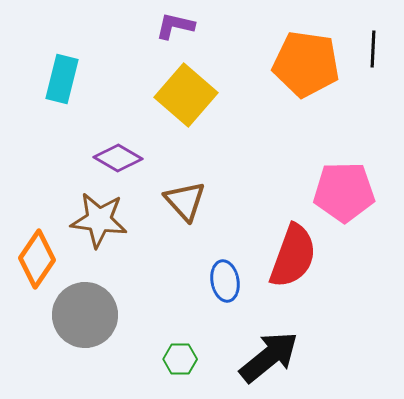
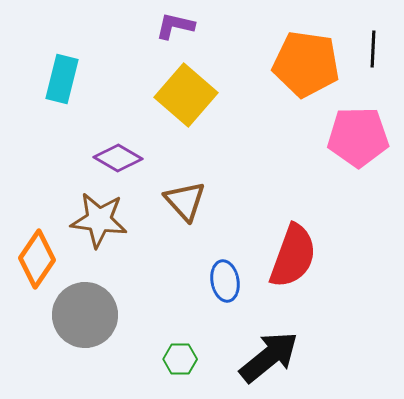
pink pentagon: moved 14 px right, 55 px up
